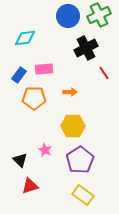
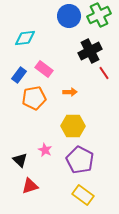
blue circle: moved 1 px right
black cross: moved 4 px right, 3 px down
pink rectangle: rotated 42 degrees clockwise
orange pentagon: rotated 10 degrees counterclockwise
purple pentagon: rotated 12 degrees counterclockwise
